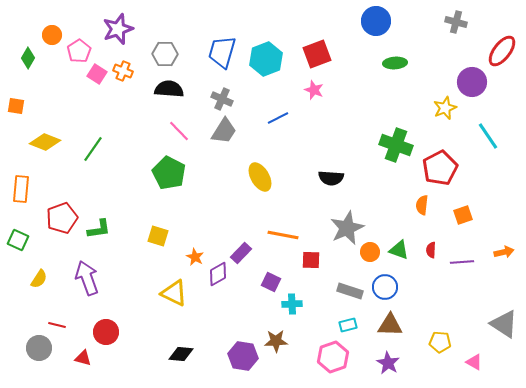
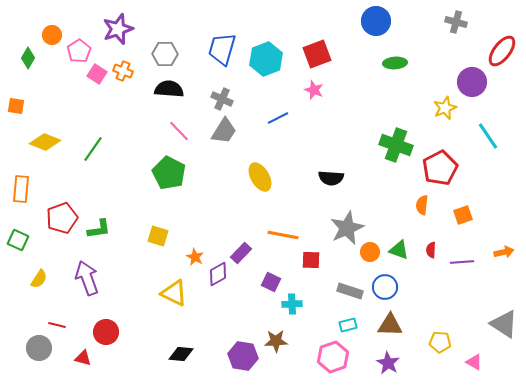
blue trapezoid at (222, 52): moved 3 px up
